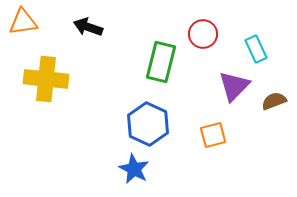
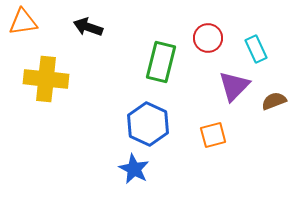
red circle: moved 5 px right, 4 px down
